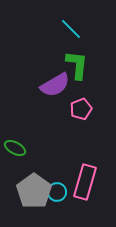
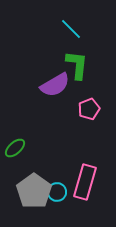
pink pentagon: moved 8 px right
green ellipse: rotated 70 degrees counterclockwise
